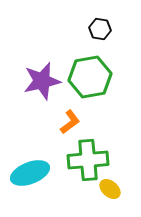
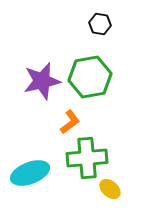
black hexagon: moved 5 px up
green cross: moved 1 px left, 2 px up
